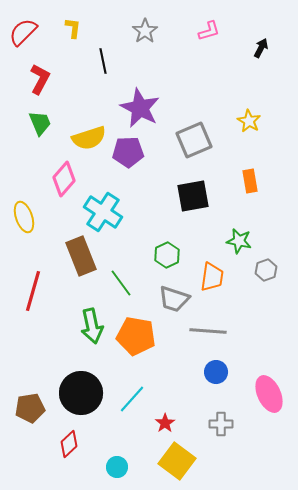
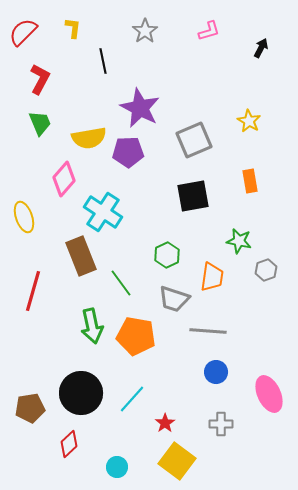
yellow semicircle: rotated 8 degrees clockwise
